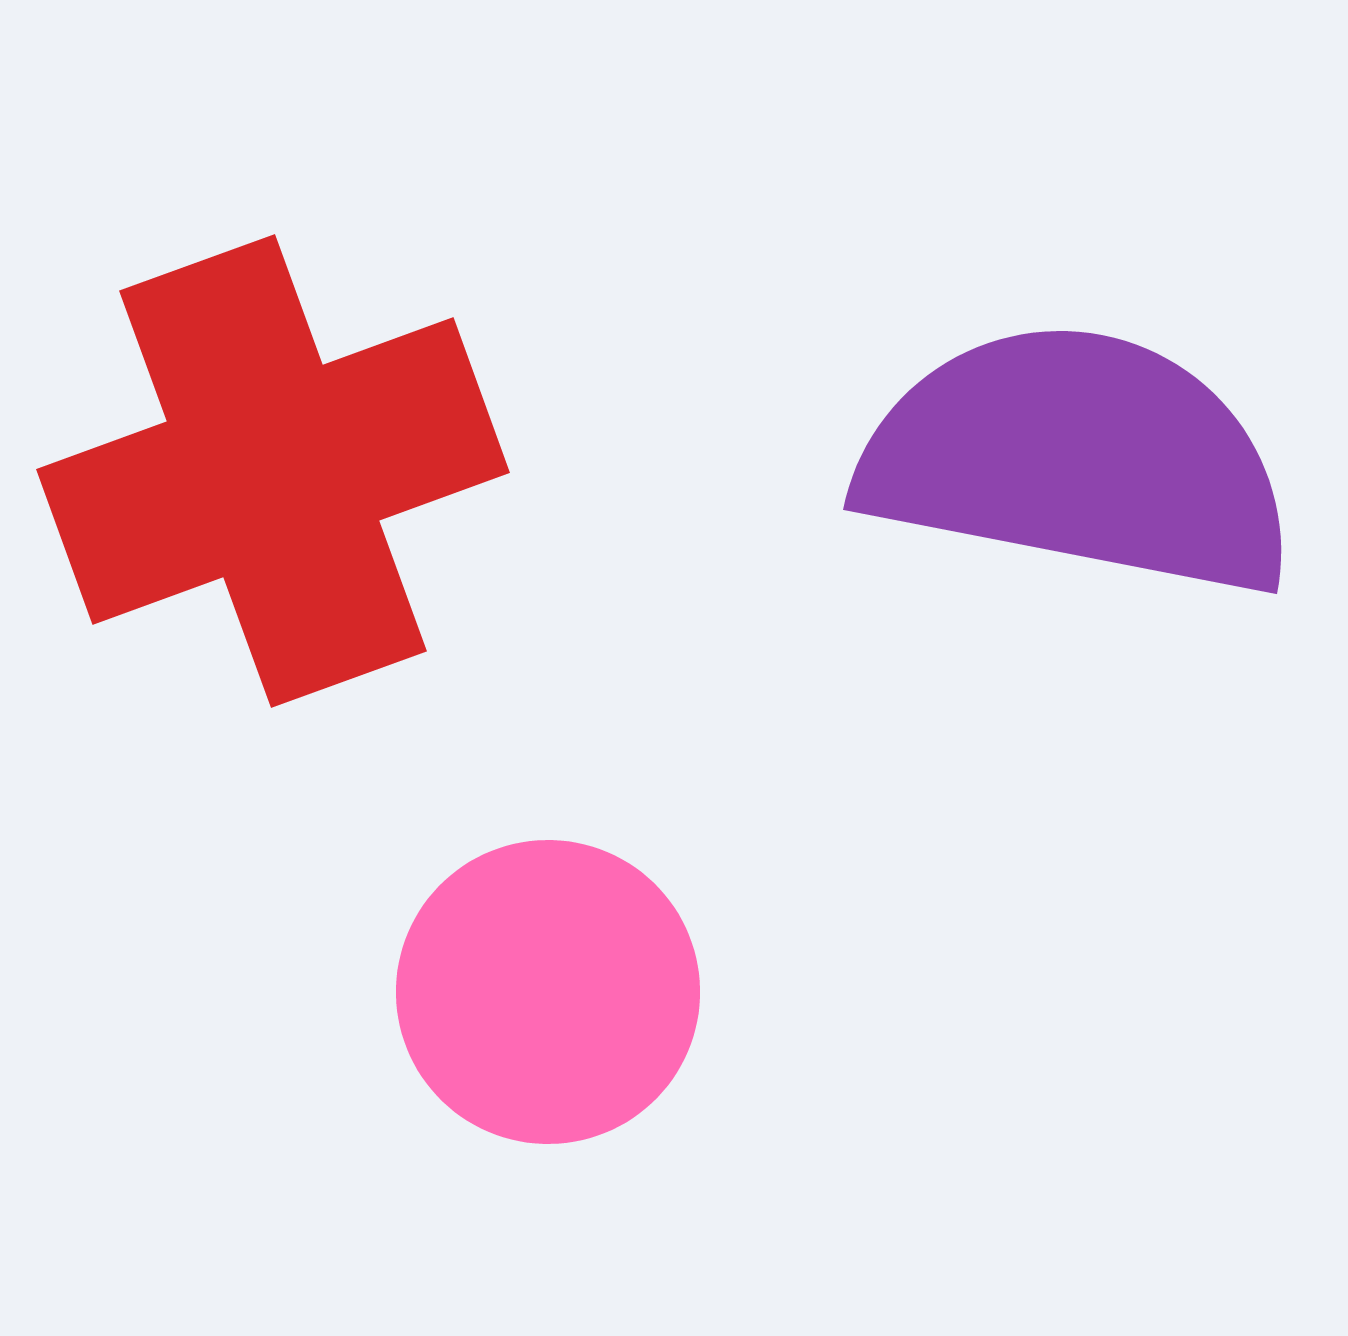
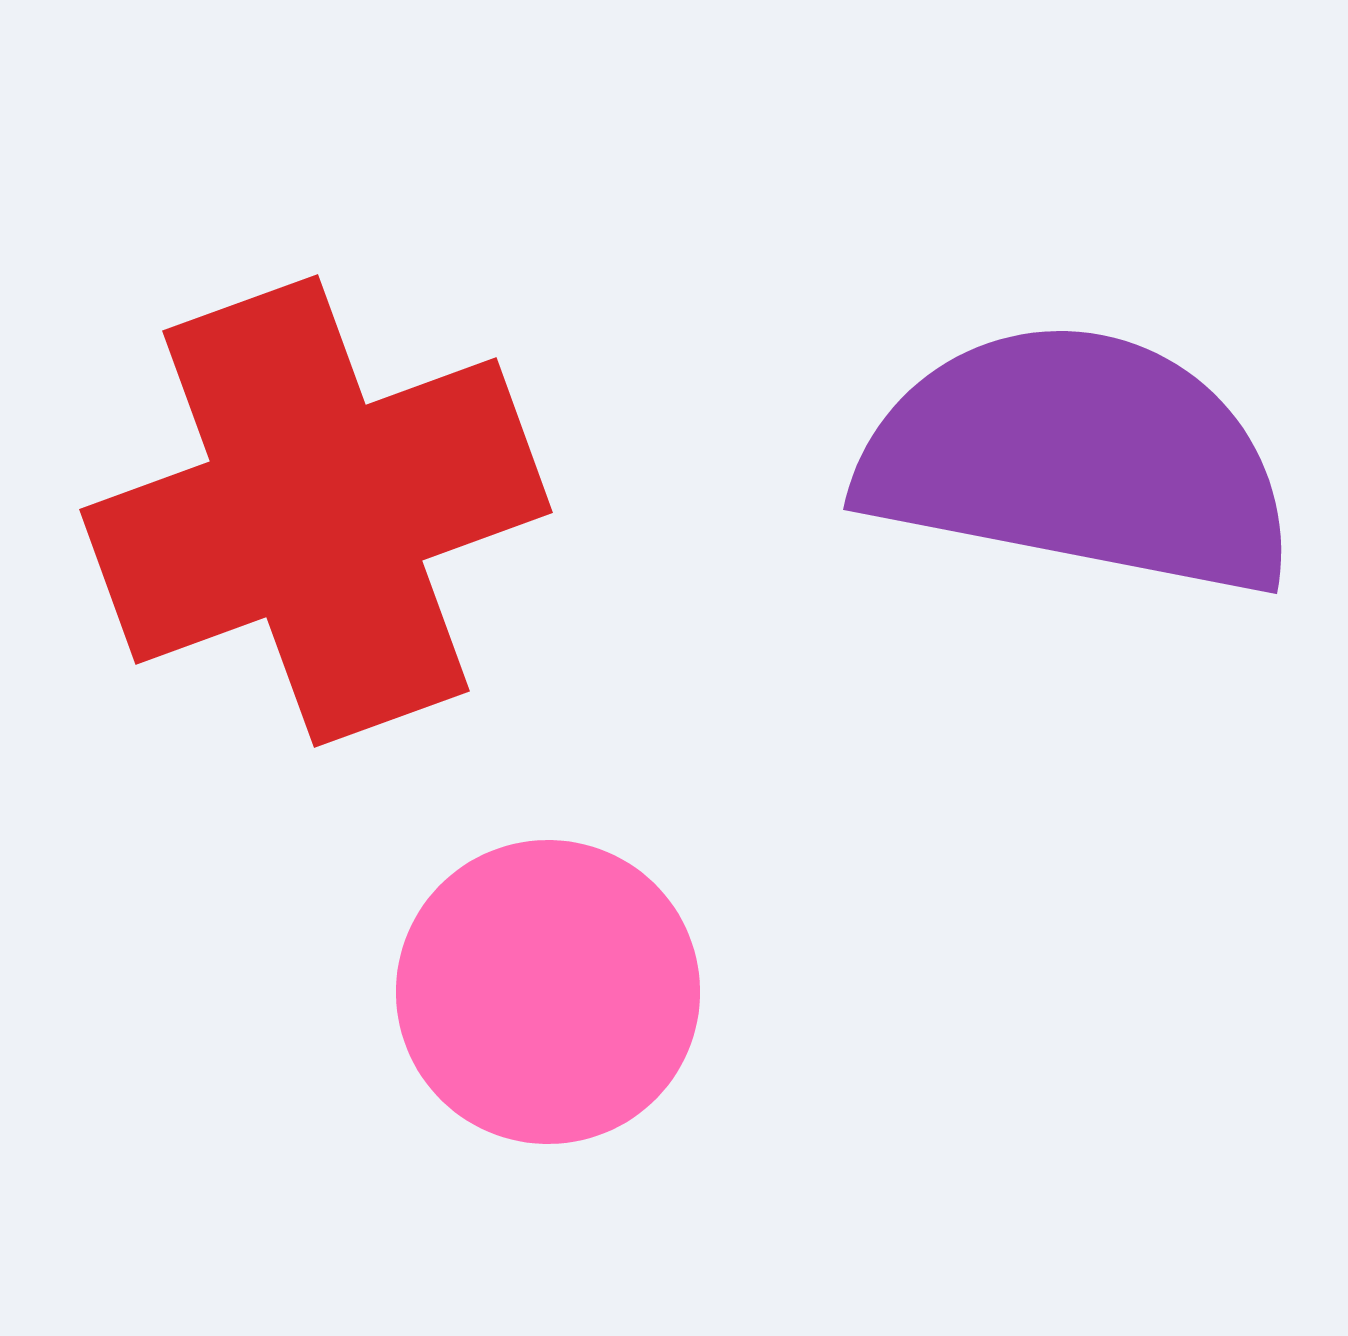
red cross: moved 43 px right, 40 px down
